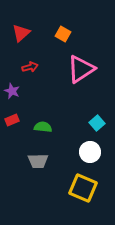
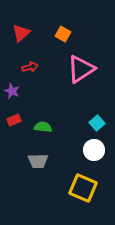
red rectangle: moved 2 px right
white circle: moved 4 px right, 2 px up
